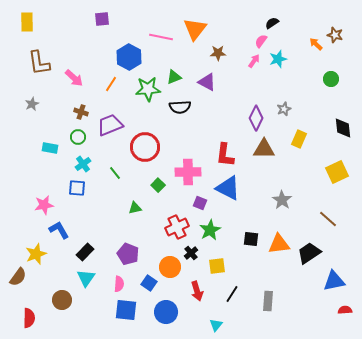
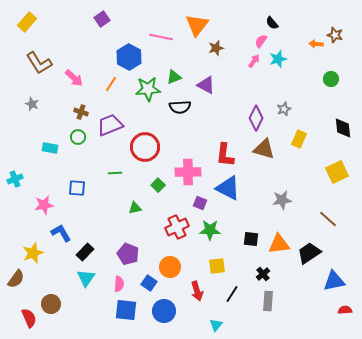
purple square at (102, 19): rotated 28 degrees counterclockwise
yellow rectangle at (27, 22): rotated 42 degrees clockwise
black semicircle at (272, 23): rotated 96 degrees counterclockwise
orange triangle at (195, 29): moved 2 px right, 4 px up
orange arrow at (316, 44): rotated 40 degrees counterclockwise
brown star at (218, 53): moved 2 px left, 5 px up; rotated 14 degrees counterclockwise
brown L-shape at (39, 63): rotated 24 degrees counterclockwise
purple triangle at (207, 82): moved 1 px left, 3 px down
gray star at (32, 104): rotated 24 degrees counterclockwise
brown triangle at (264, 149): rotated 15 degrees clockwise
cyan cross at (83, 164): moved 68 px left, 15 px down; rotated 14 degrees clockwise
green line at (115, 173): rotated 56 degrees counterclockwise
gray star at (282, 200): rotated 30 degrees clockwise
blue L-shape at (59, 230): moved 2 px right, 3 px down
green star at (210, 230): rotated 30 degrees clockwise
black cross at (191, 253): moved 72 px right, 21 px down
yellow star at (36, 254): moved 3 px left, 1 px up
brown semicircle at (18, 277): moved 2 px left, 2 px down
brown circle at (62, 300): moved 11 px left, 4 px down
blue circle at (166, 312): moved 2 px left, 1 px up
red semicircle at (29, 318): rotated 24 degrees counterclockwise
